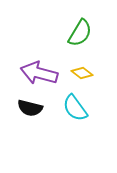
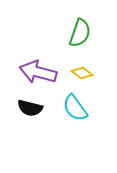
green semicircle: rotated 12 degrees counterclockwise
purple arrow: moved 1 px left, 1 px up
